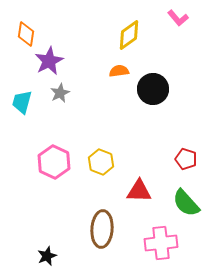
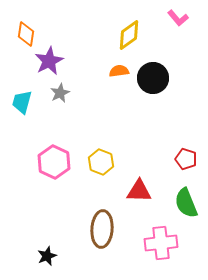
black circle: moved 11 px up
green semicircle: rotated 20 degrees clockwise
